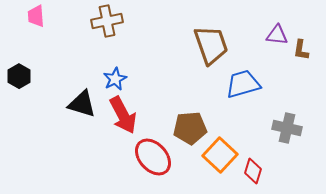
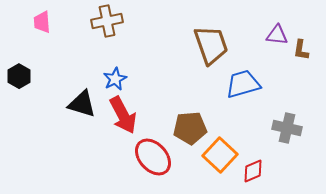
pink trapezoid: moved 6 px right, 6 px down
red diamond: rotated 50 degrees clockwise
